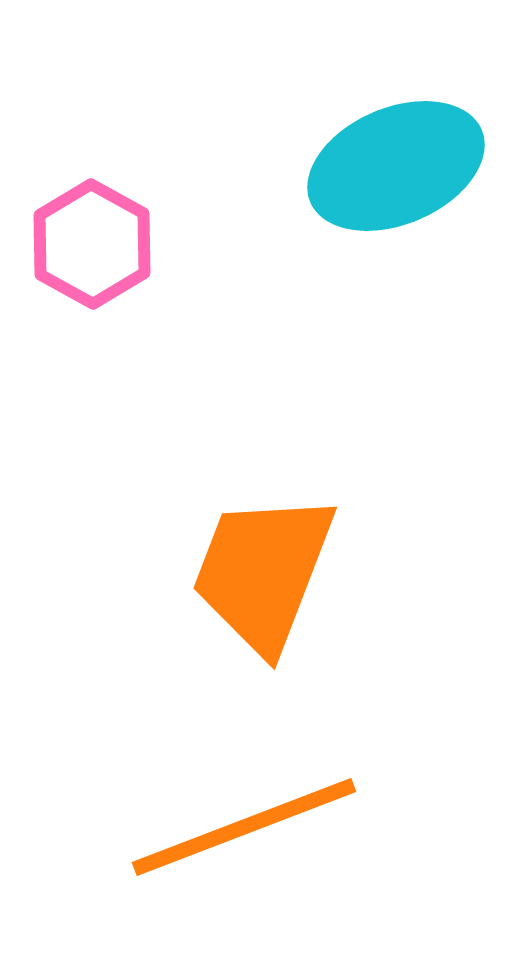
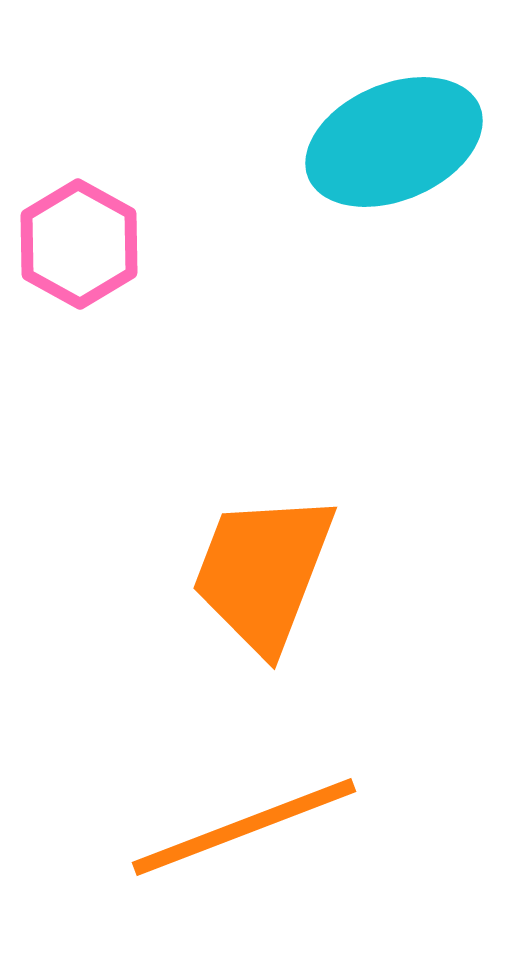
cyan ellipse: moved 2 px left, 24 px up
pink hexagon: moved 13 px left
